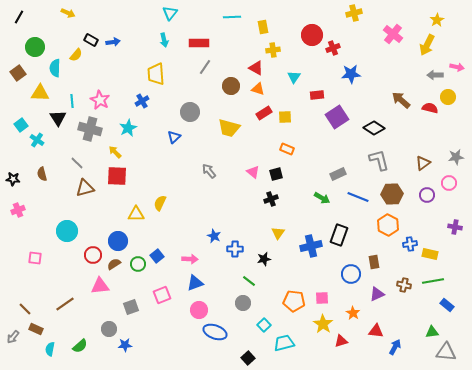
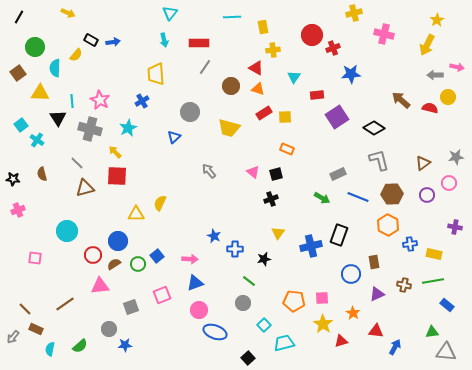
pink cross at (393, 34): moved 9 px left; rotated 24 degrees counterclockwise
yellow rectangle at (430, 254): moved 4 px right
